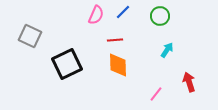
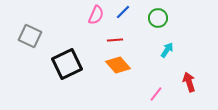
green circle: moved 2 px left, 2 px down
orange diamond: rotated 40 degrees counterclockwise
